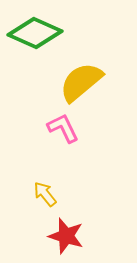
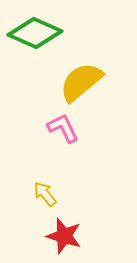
red star: moved 2 px left
